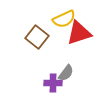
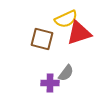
yellow semicircle: moved 2 px right
brown square: moved 5 px right, 2 px down; rotated 25 degrees counterclockwise
purple cross: moved 3 px left
